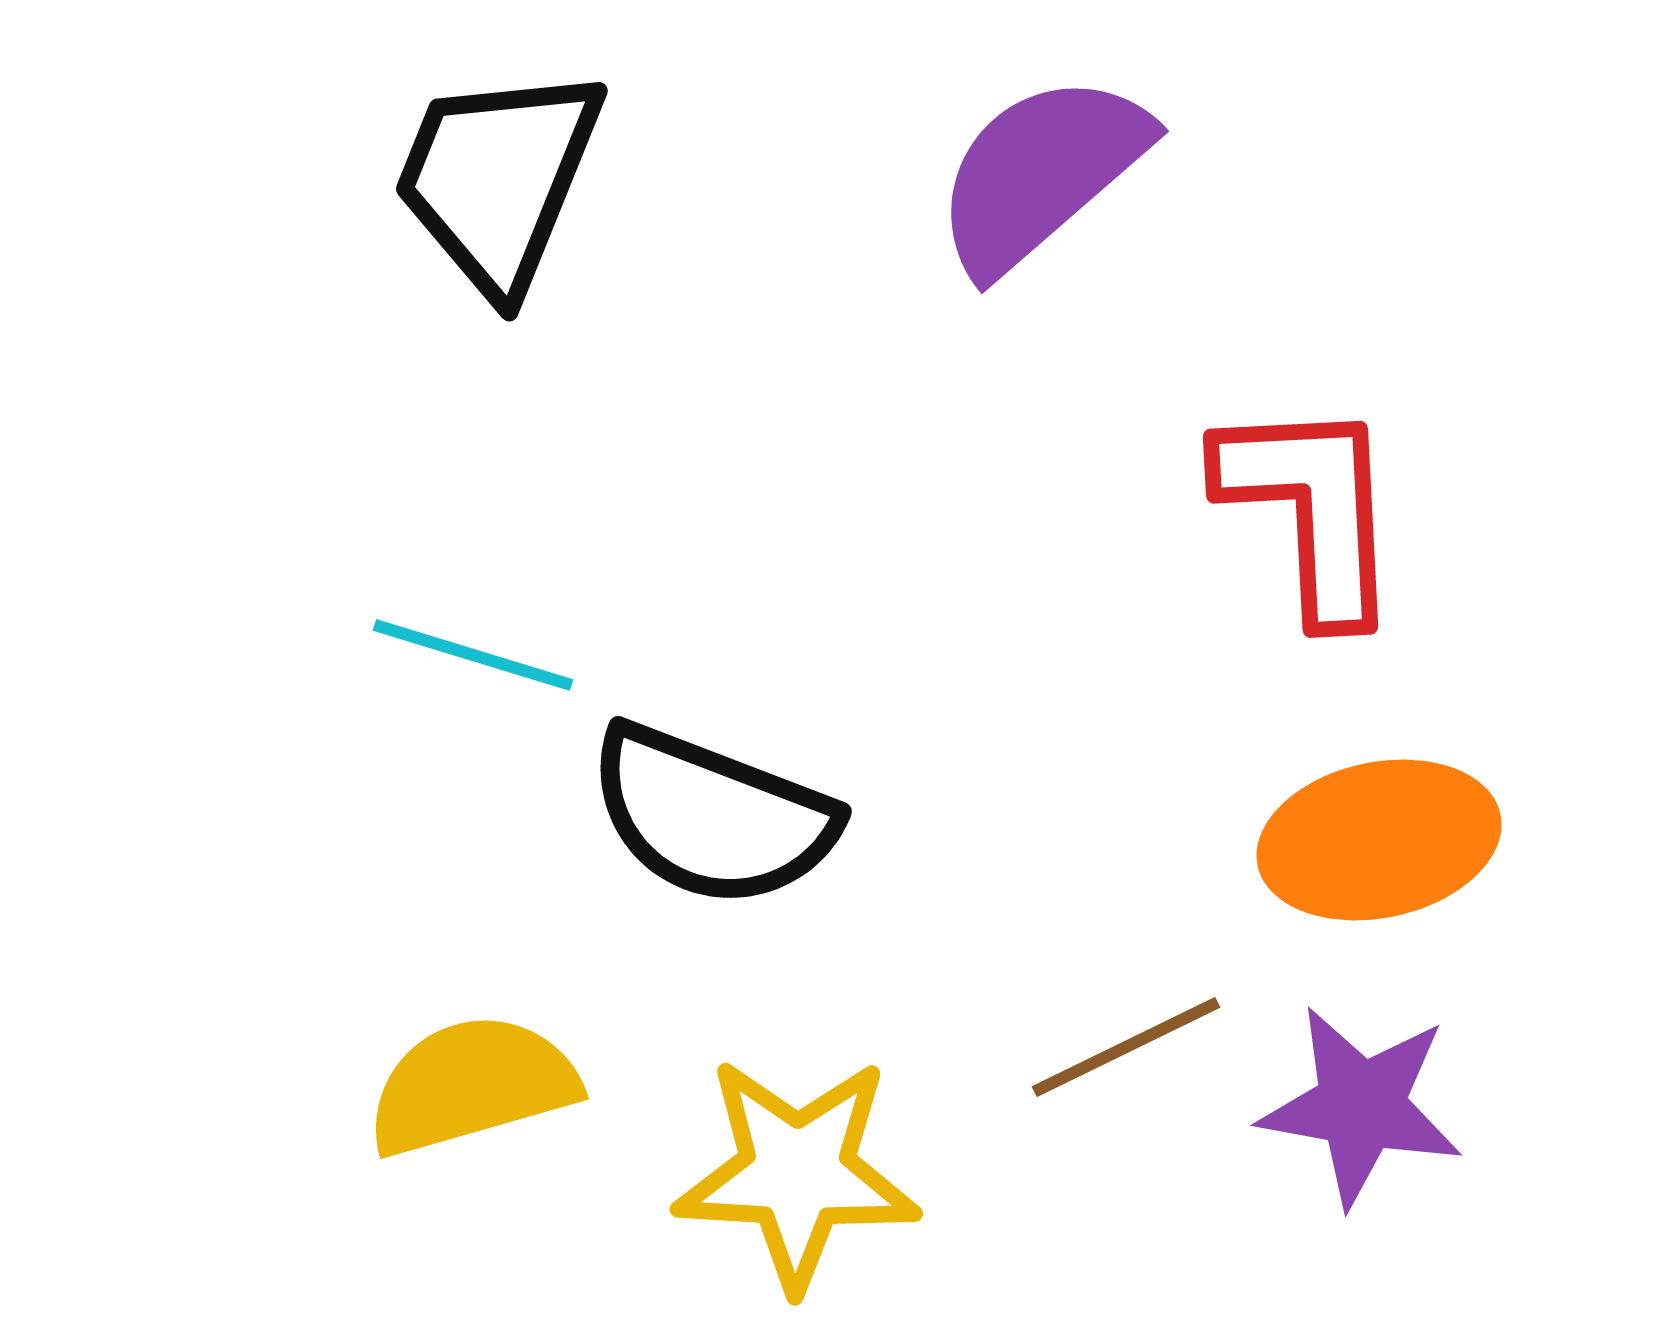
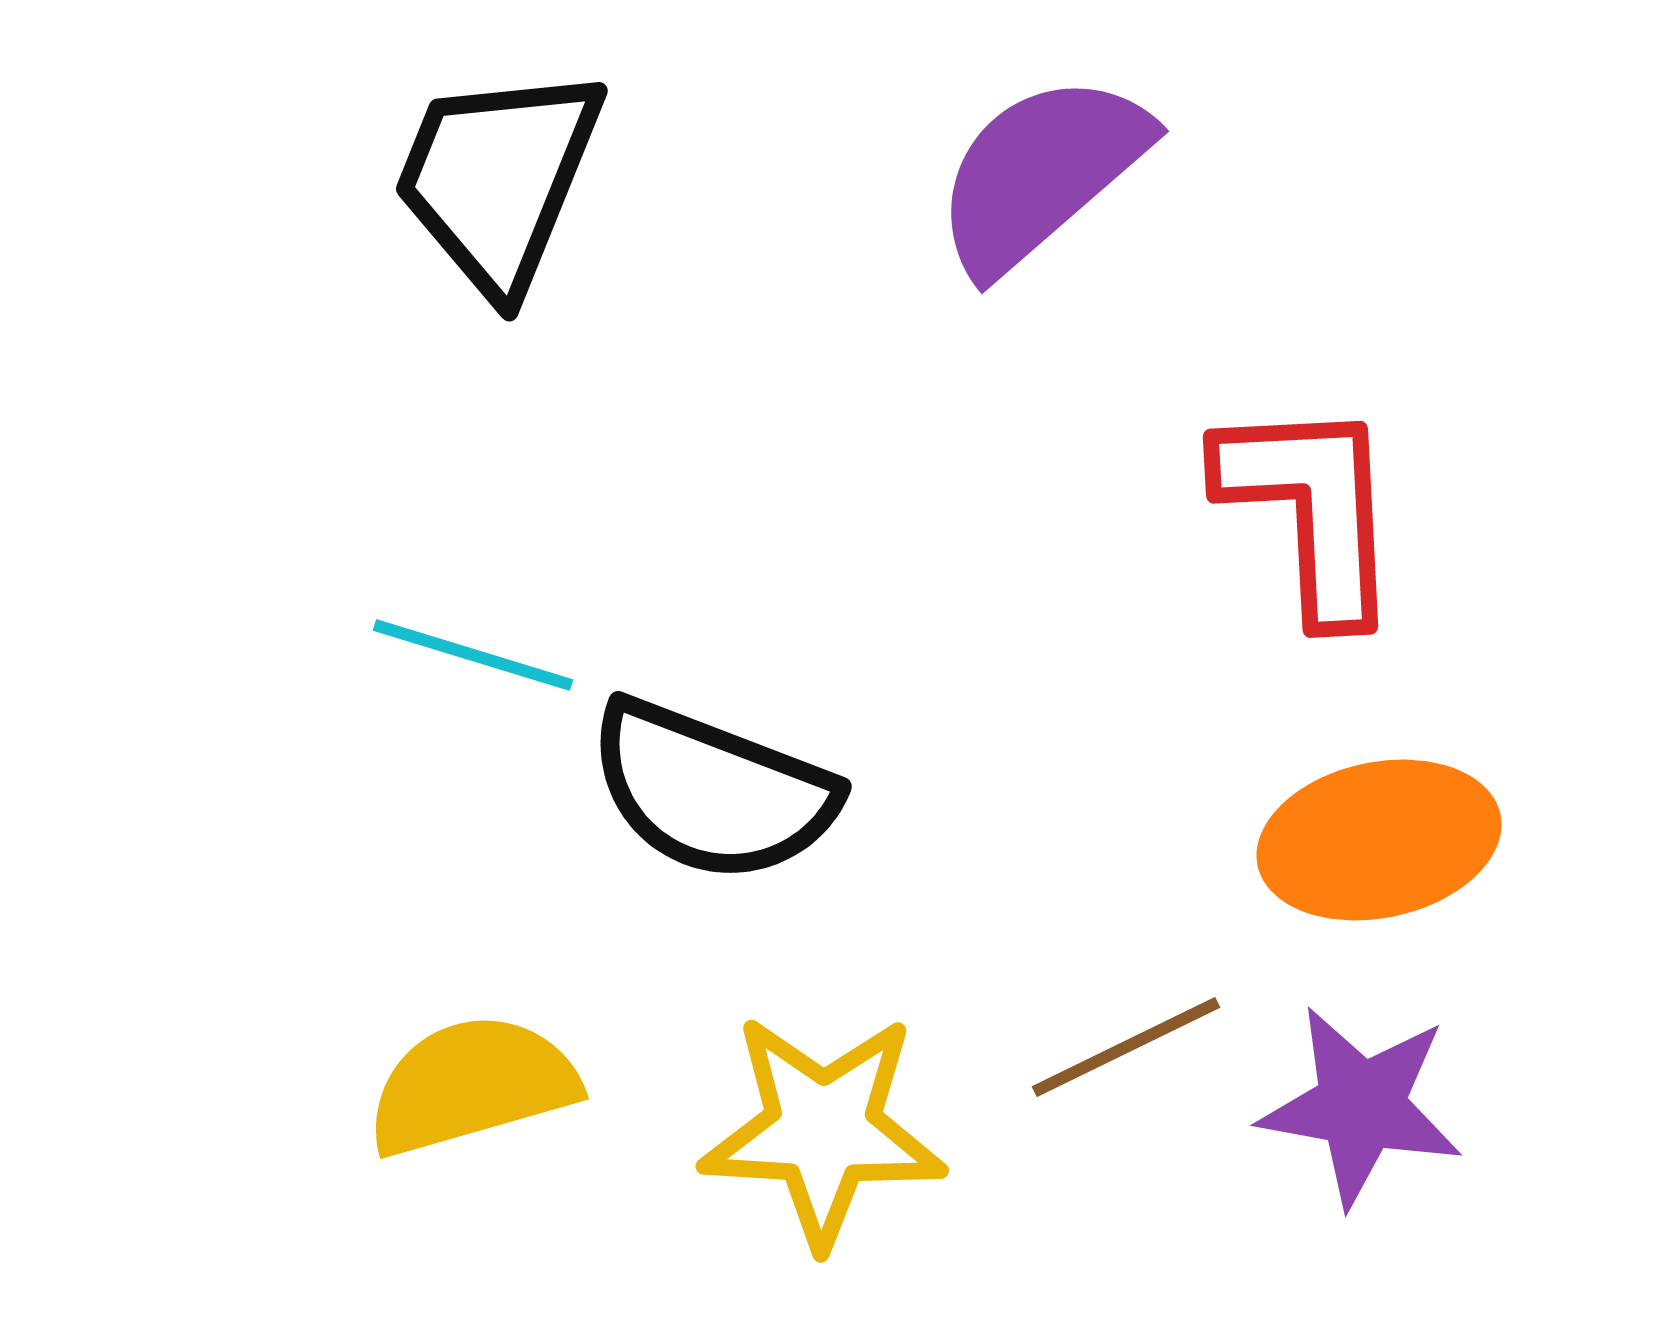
black semicircle: moved 25 px up
yellow star: moved 26 px right, 43 px up
